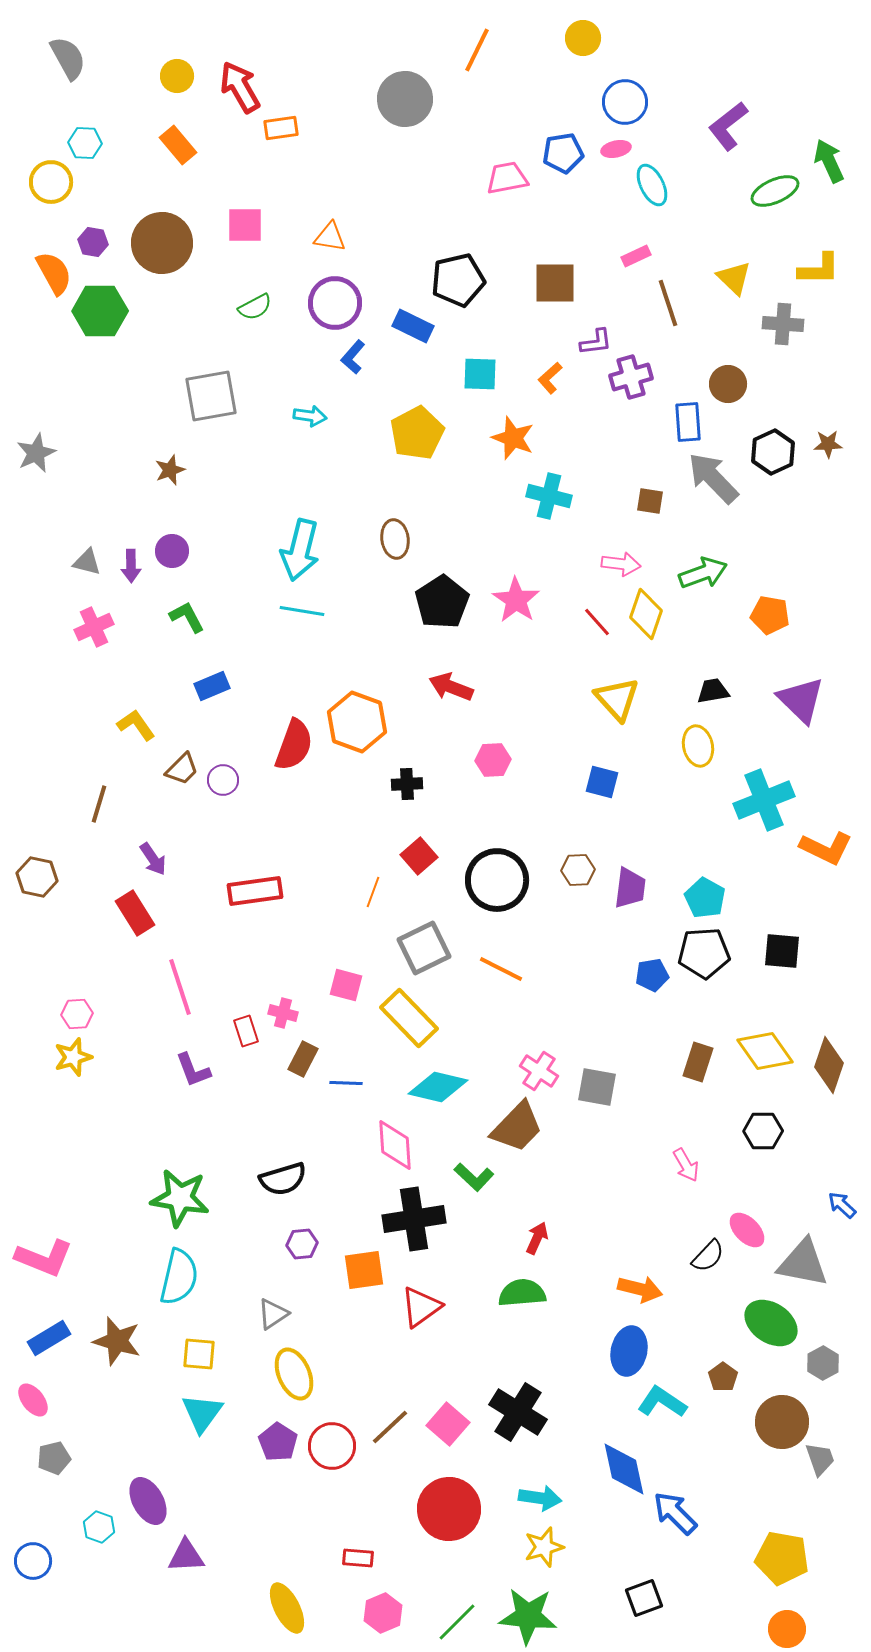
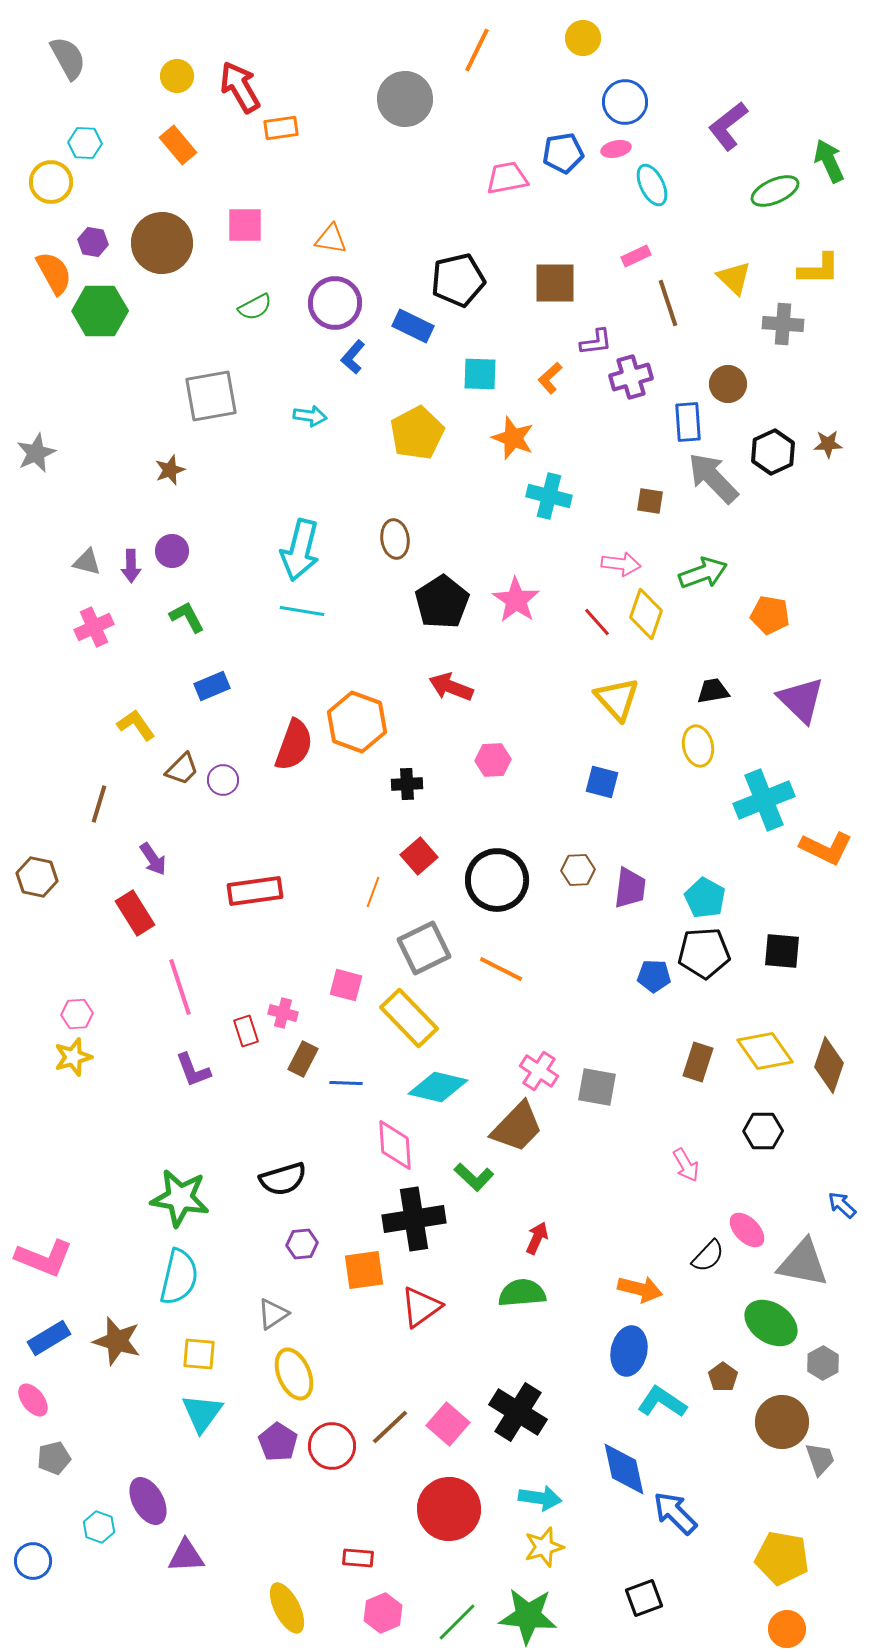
orange triangle at (330, 237): moved 1 px right, 2 px down
blue pentagon at (652, 975): moved 2 px right, 1 px down; rotated 12 degrees clockwise
